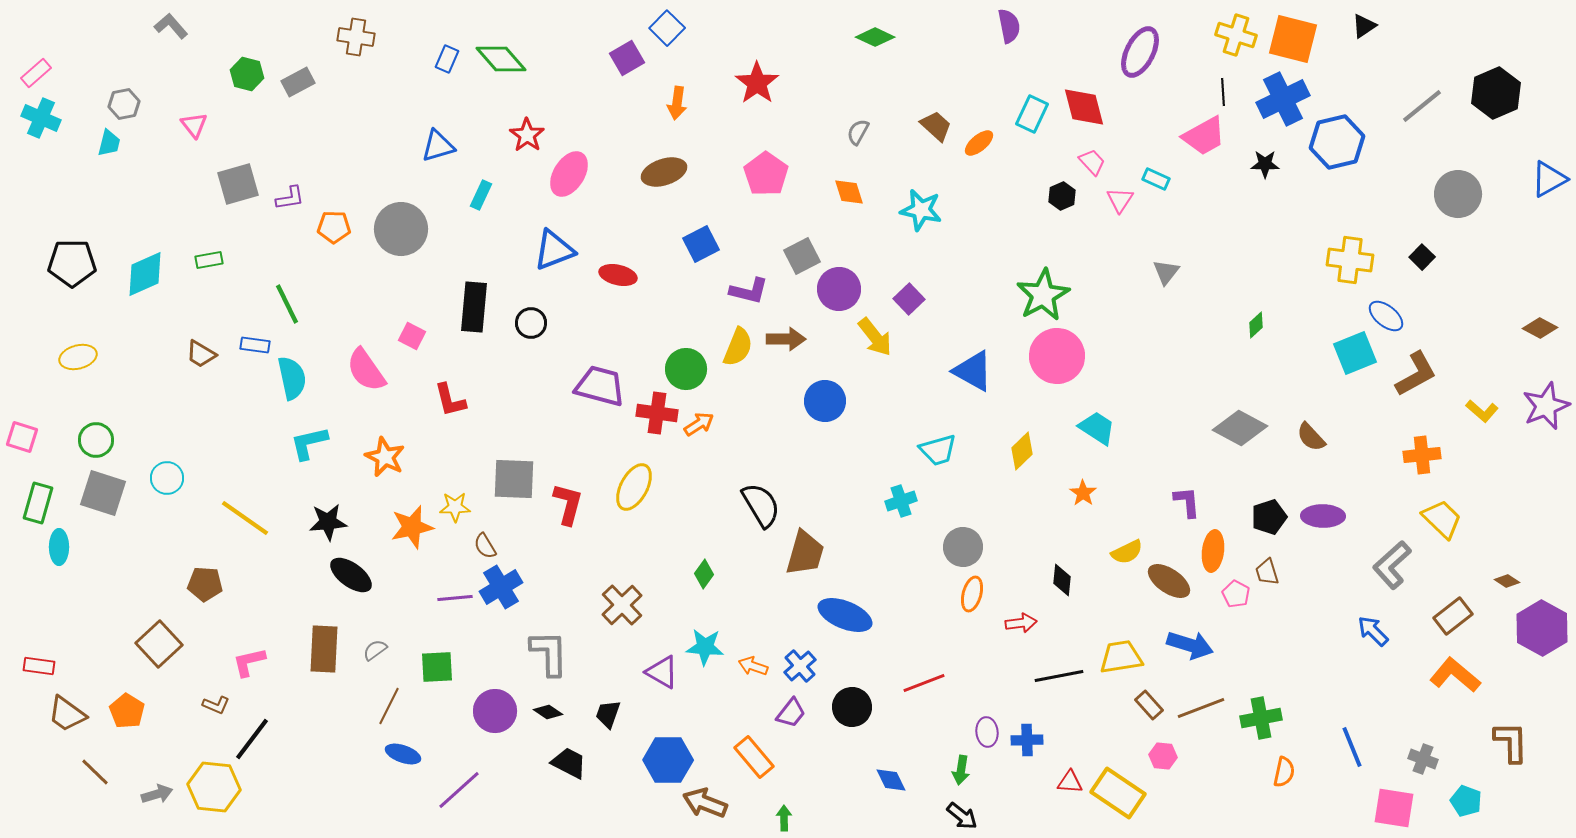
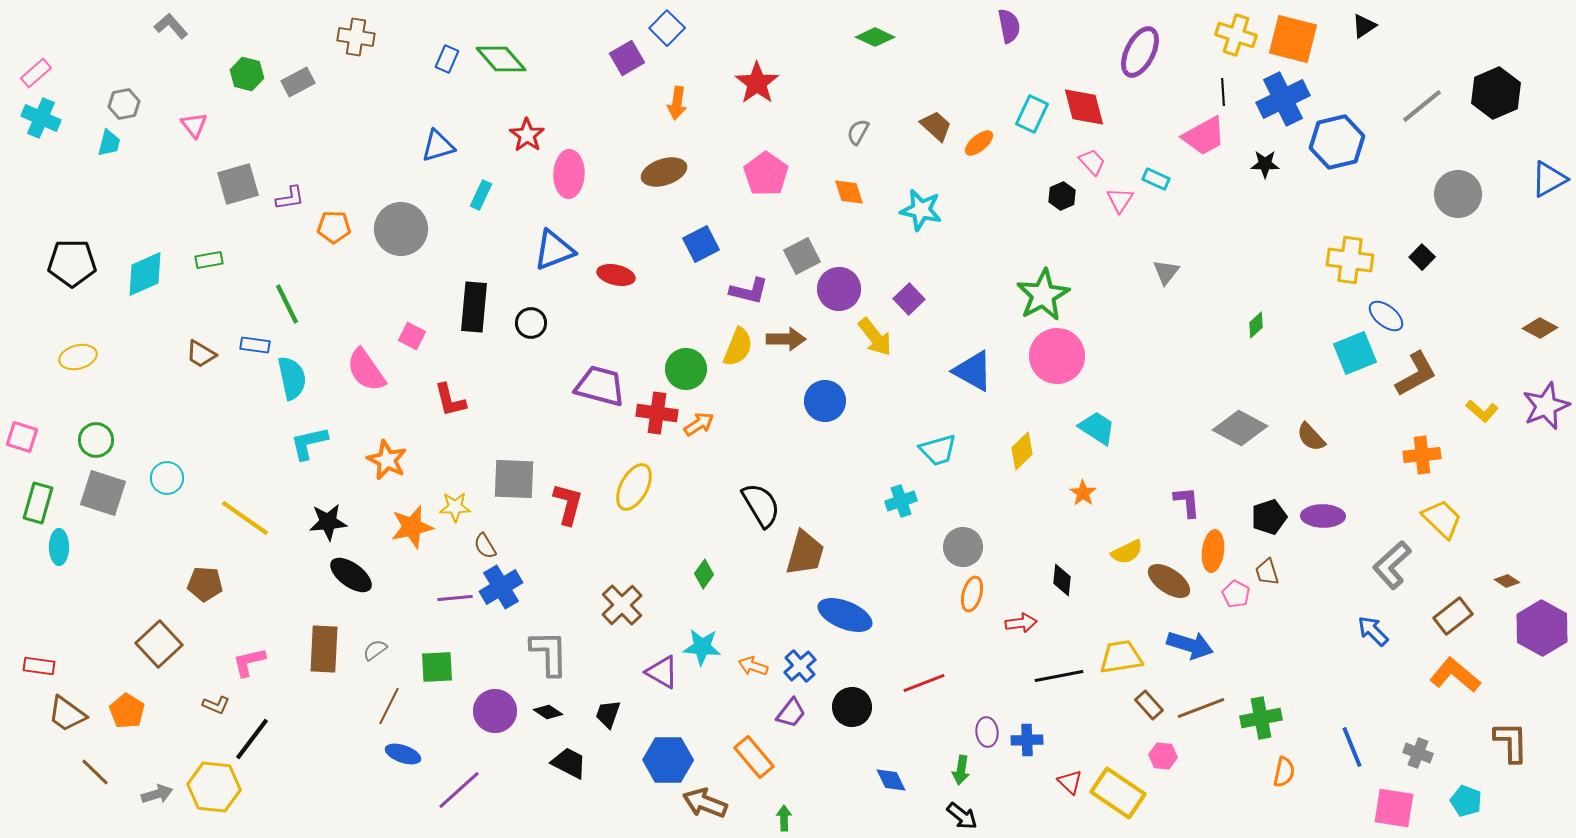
pink ellipse at (569, 174): rotated 30 degrees counterclockwise
red ellipse at (618, 275): moved 2 px left
orange star at (385, 457): moved 2 px right, 3 px down
cyan star at (705, 647): moved 3 px left
gray cross at (1423, 759): moved 5 px left, 6 px up
red triangle at (1070, 782): rotated 40 degrees clockwise
